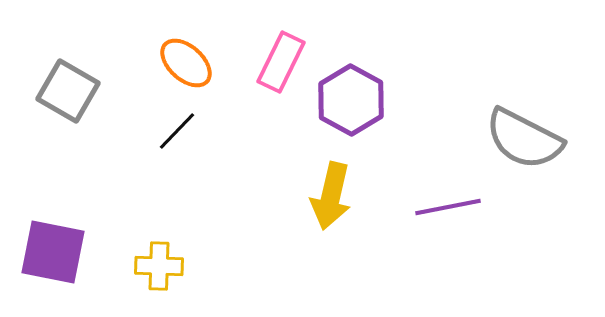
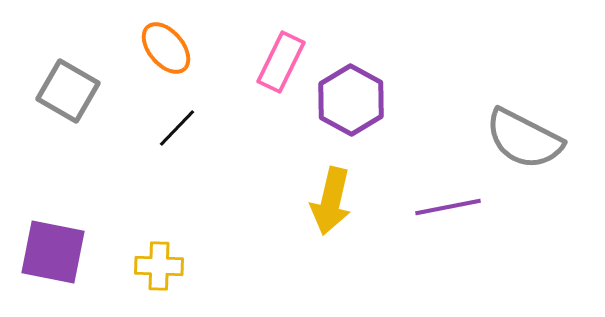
orange ellipse: moved 20 px left, 15 px up; rotated 8 degrees clockwise
black line: moved 3 px up
yellow arrow: moved 5 px down
